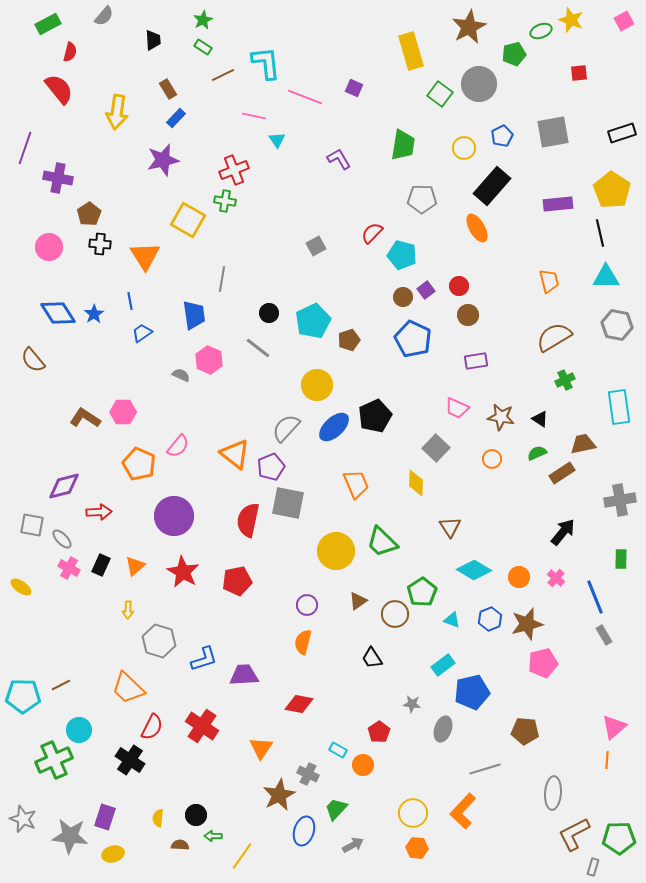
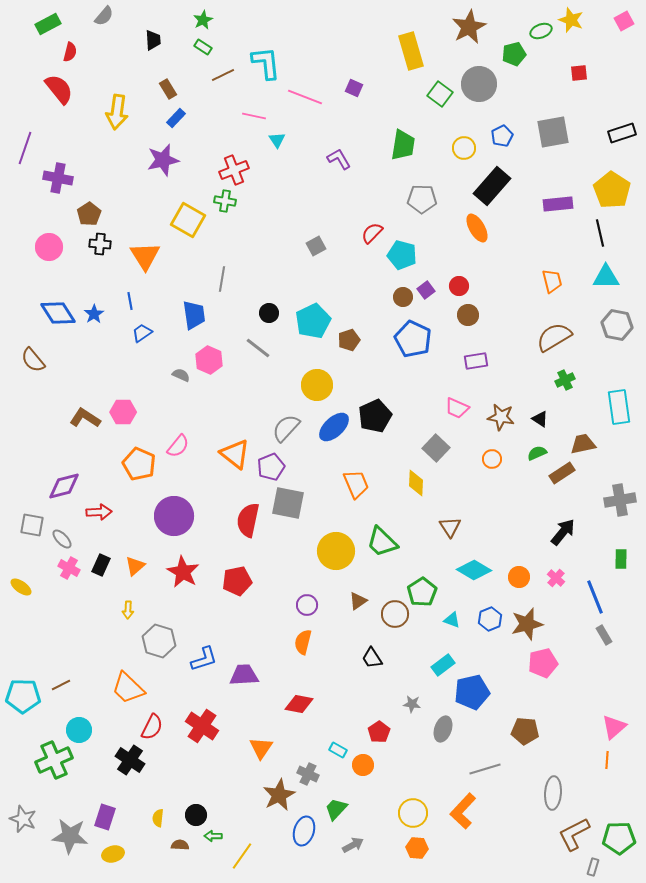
orange trapezoid at (549, 281): moved 3 px right
